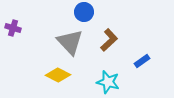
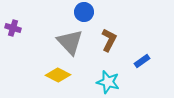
brown L-shape: rotated 20 degrees counterclockwise
